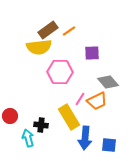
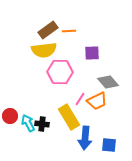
orange line: rotated 32 degrees clockwise
yellow semicircle: moved 5 px right, 3 px down
black cross: moved 1 px right, 1 px up
cyan arrow: moved 15 px up; rotated 12 degrees counterclockwise
